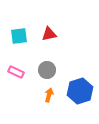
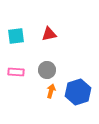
cyan square: moved 3 px left
pink rectangle: rotated 21 degrees counterclockwise
blue hexagon: moved 2 px left, 1 px down
orange arrow: moved 2 px right, 4 px up
